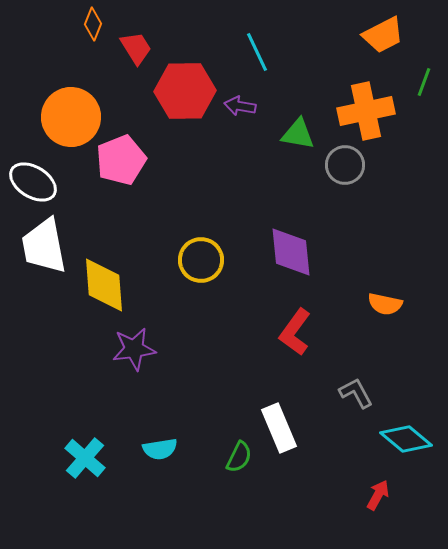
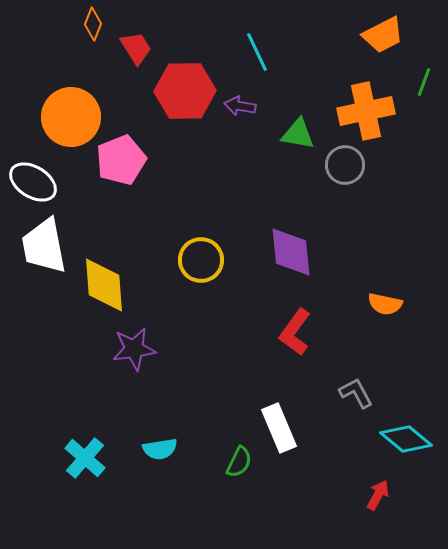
green semicircle: moved 5 px down
